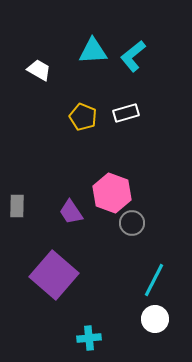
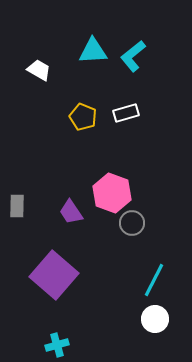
cyan cross: moved 32 px left, 7 px down; rotated 10 degrees counterclockwise
